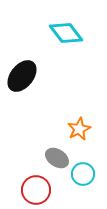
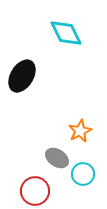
cyan diamond: rotated 12 degrees clockwise
black ellipse: rotated 8 degrees counterclockwise
orange star: moved 1 px right, 2 px down
red circle: moved 1 px left, 1 px down
